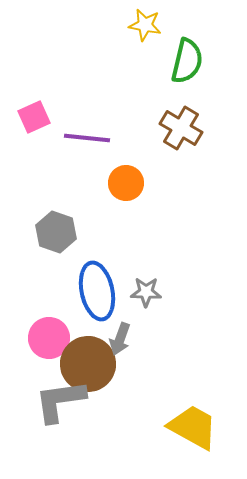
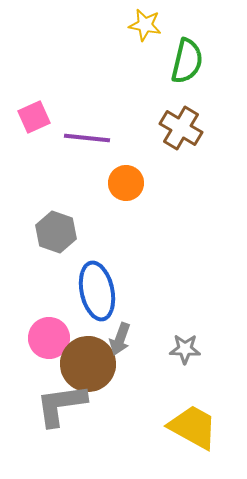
gray star: moved 39 px right, 57 px down
gray L-shape: moved 1 px right, 4 px down
